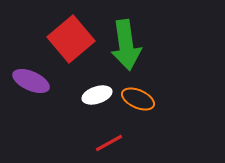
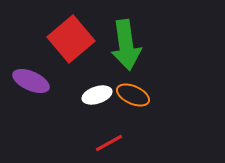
orange ellipse: moved 5 px left, 4 px up
